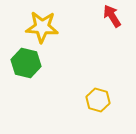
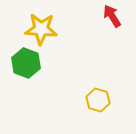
yellow star: moved 1 px left, 2 px down
green hexagon: rotated 8 degrees clockwise
